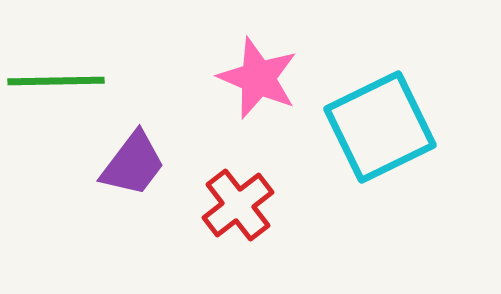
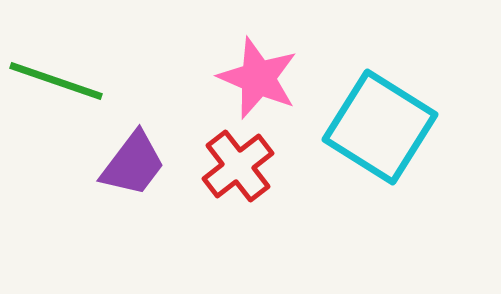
green line: rotated 20 degrees clockwise
cyan square: rotated 32 degrees counterclockwise
red cross: moved 39 px up
